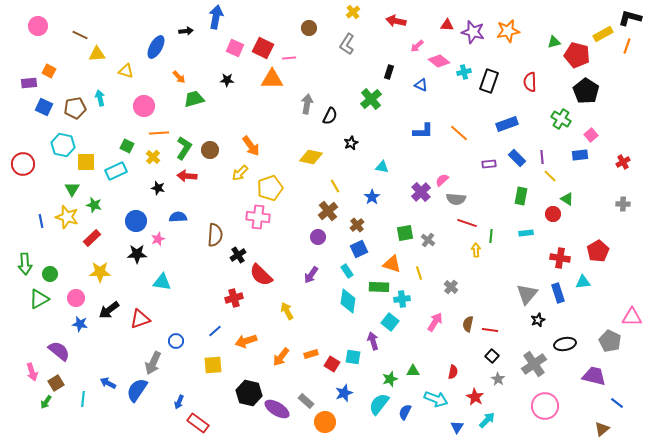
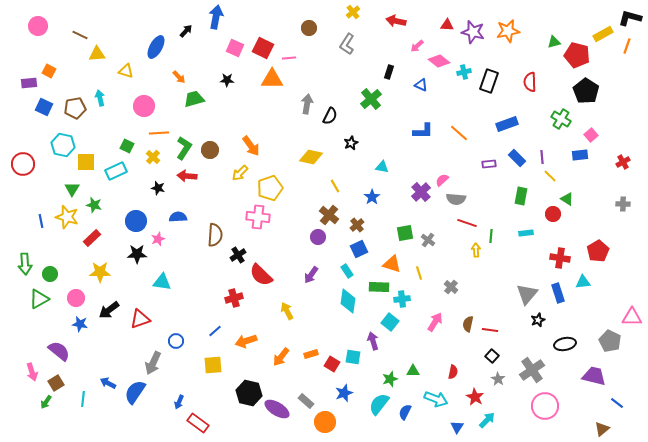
black arrow at (186, 31): rotated 40 degrees counterclockwise
brown cross at (328, 211): moved 1 px right, 4 px down; rotated 12 degrees counterclockwise
gray cross at (534, 364): moved 2 px left, 6 px down
blue semicircle at (137, 390): moved 2 px left, 2 px down
